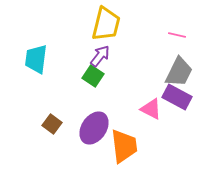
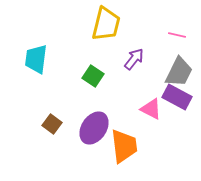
purple arrow: moved 34 px right, 3 px down
